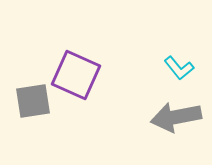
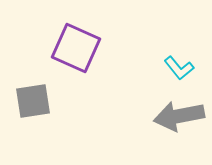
purple square: moved 27 px up
gray arrow: moved 3 px right, 1 px up
